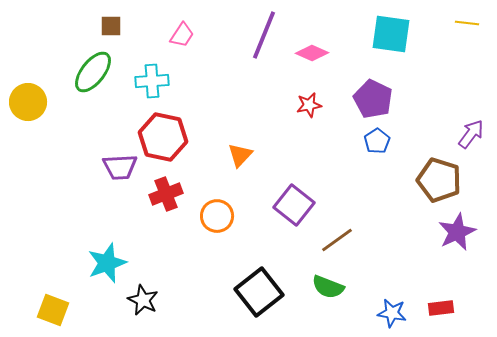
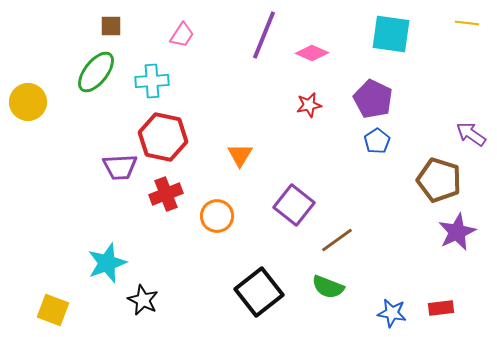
green ellipse: moved 3 px right
purple arrow: rotated 92 degrees counterclockwise
orange triangle: rotated 12 degrees counterclockwise
